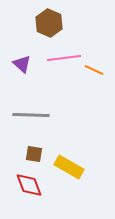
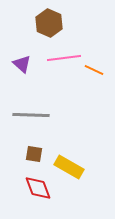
red diamond: moved 9 px right, 3 px down
